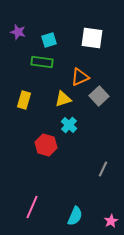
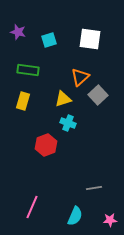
white square: moved 2 px left, 1 px down
green rectangle: moved 14 px left, 8 px down
orange triangle: rotated 18 degrees counterclockwise
gray square: moved 1 px left, 1 px up
yellow rectangle: moved 1 px left, 1 px down
cyan cross: moved 1 px left, 2 px up; rotated 21 degrees counterclockwise
red hexagon: rotated 25 degrees clockwise
gray line: moved 9 px left, 19 px down; rotated 56 degrees clockwise
pink star: moved 1 px left, 1 px up; rotated 24 degrees clockwise
